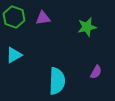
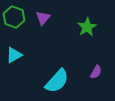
purple triangle: rotated 42 degrees counterclockwise
green star: rotated 18 degrees counterclockwise
cyan semicircle: rotated 40 degrees clockwise
